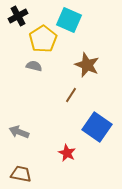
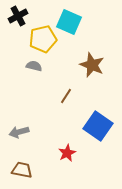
cyan square: moved 2 px down
yellow pentagon: rotated 20 degrees clockwise
brown star: moved 5 px right
brown line: moved 5 px left, 1 px down
blue square: moved 1 px right, 1 px up
gray arrow: rotated 36 degrees counterclockwise
red star: rotated 18 degrees clockwise
brown trapezoid: moved 1 px right, 4 px up
